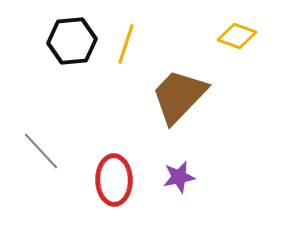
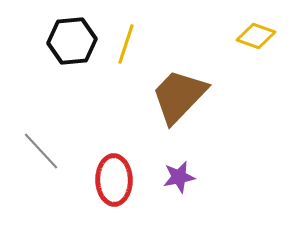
yellow diamond: moved 19 px right
